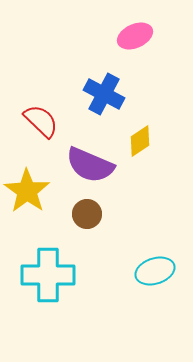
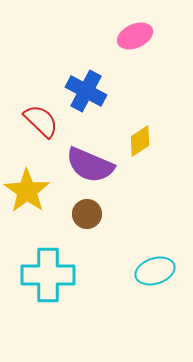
blue cross: moved 18 px left, 3 px up
